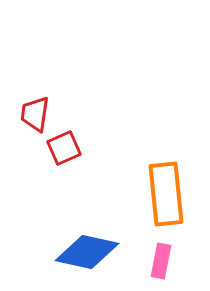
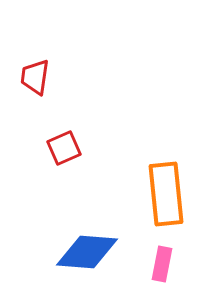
red trapezoid: moved 37 px up
blue diamond: rotated 8 degrees counterclockwise
pink rectangle: moved 1 px right, 3 px down
